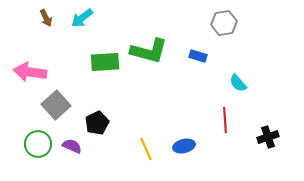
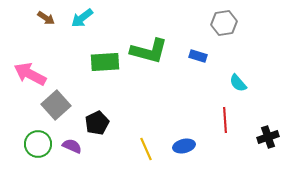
brown arrow: rotated 30 degrees counterclockwise
pink arrow: moved 2 px down; rotated 20 degrees clockwise
